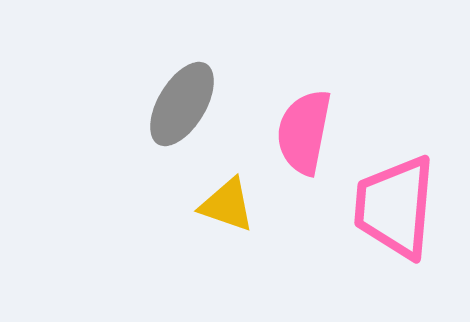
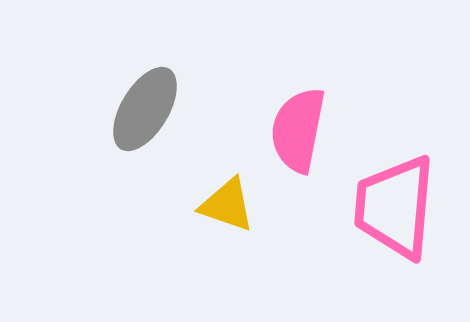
gray ellipse: moved 37 px left, 5 px down
pink semicircle: moved 6 px left, 2 px up
